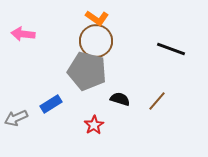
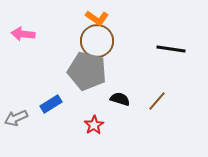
brown circle: moved 1 px right
black line: rotated 12 degrees counterclockwise
